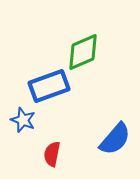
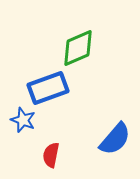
green diamond: moved 5 px left, 4 px up
blue rectangle: moved 1 px left, 2 px down
red semicircle: moved 1 px left, 1 px down
